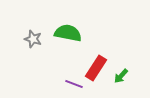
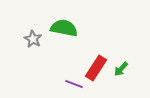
green semicircle: moved 4 px left, 5 px up
gray star: rotated 12 degrees clockwise
green arrow: moved 7 px up
